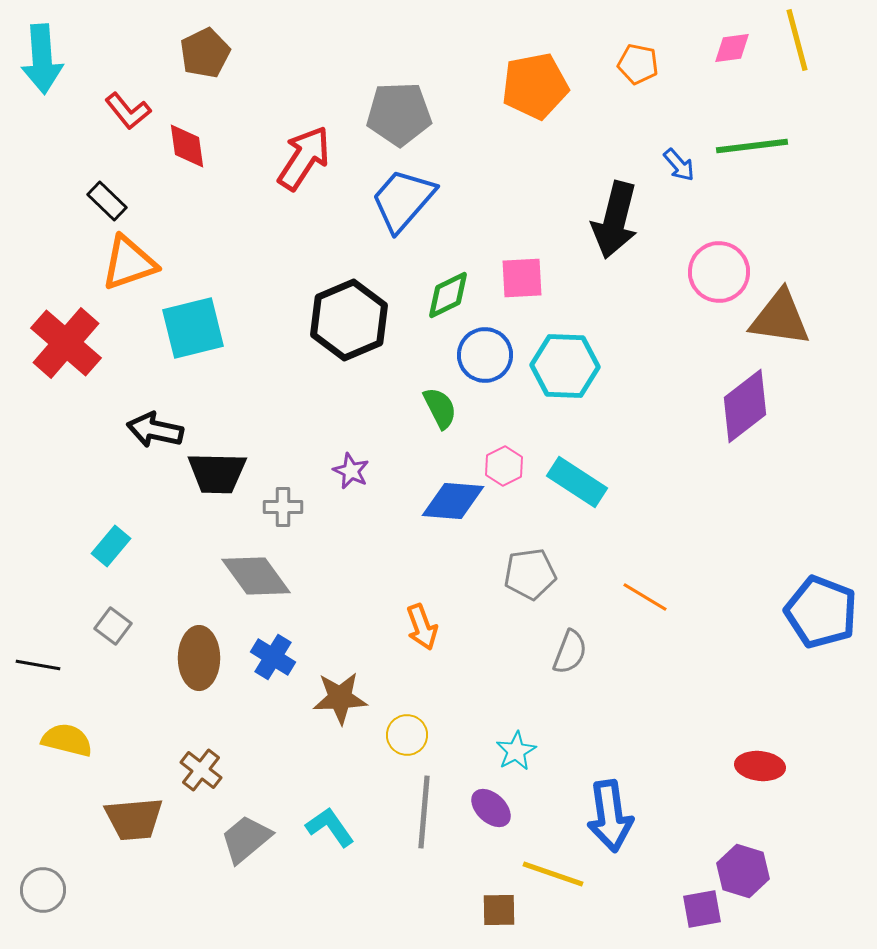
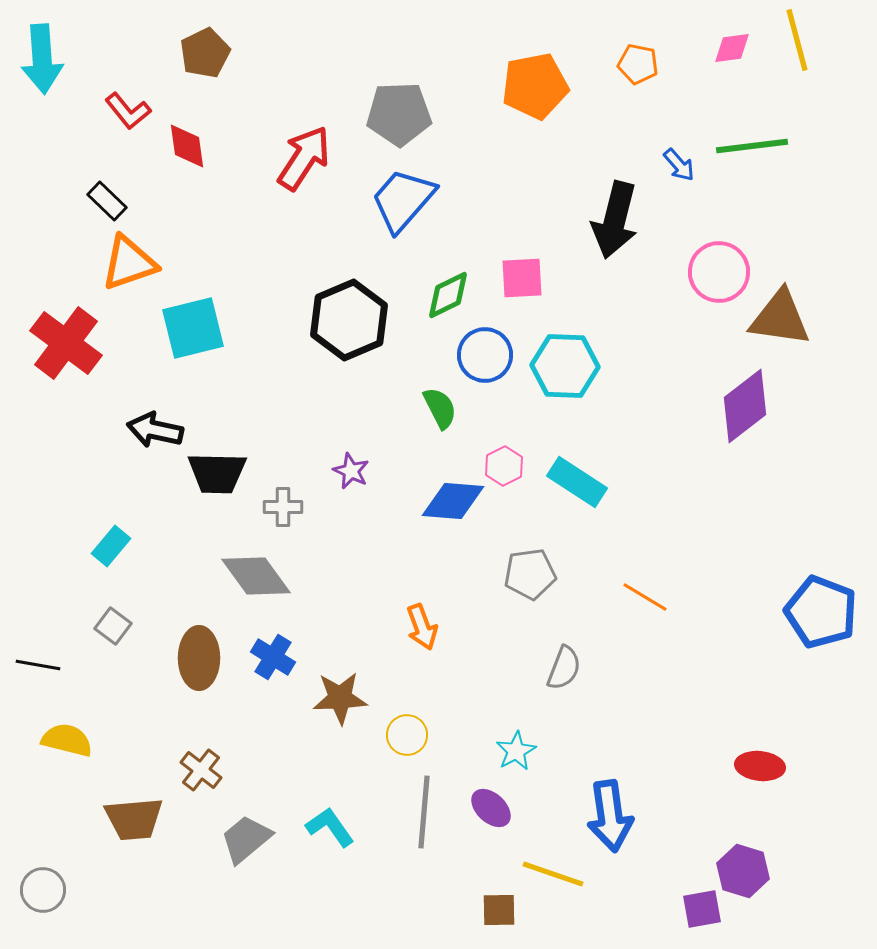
red cross at (66, 343): rotated 4 degrees counterclockwise
gray semicircle at (570, 652): moved 6 px left, 16 px down
